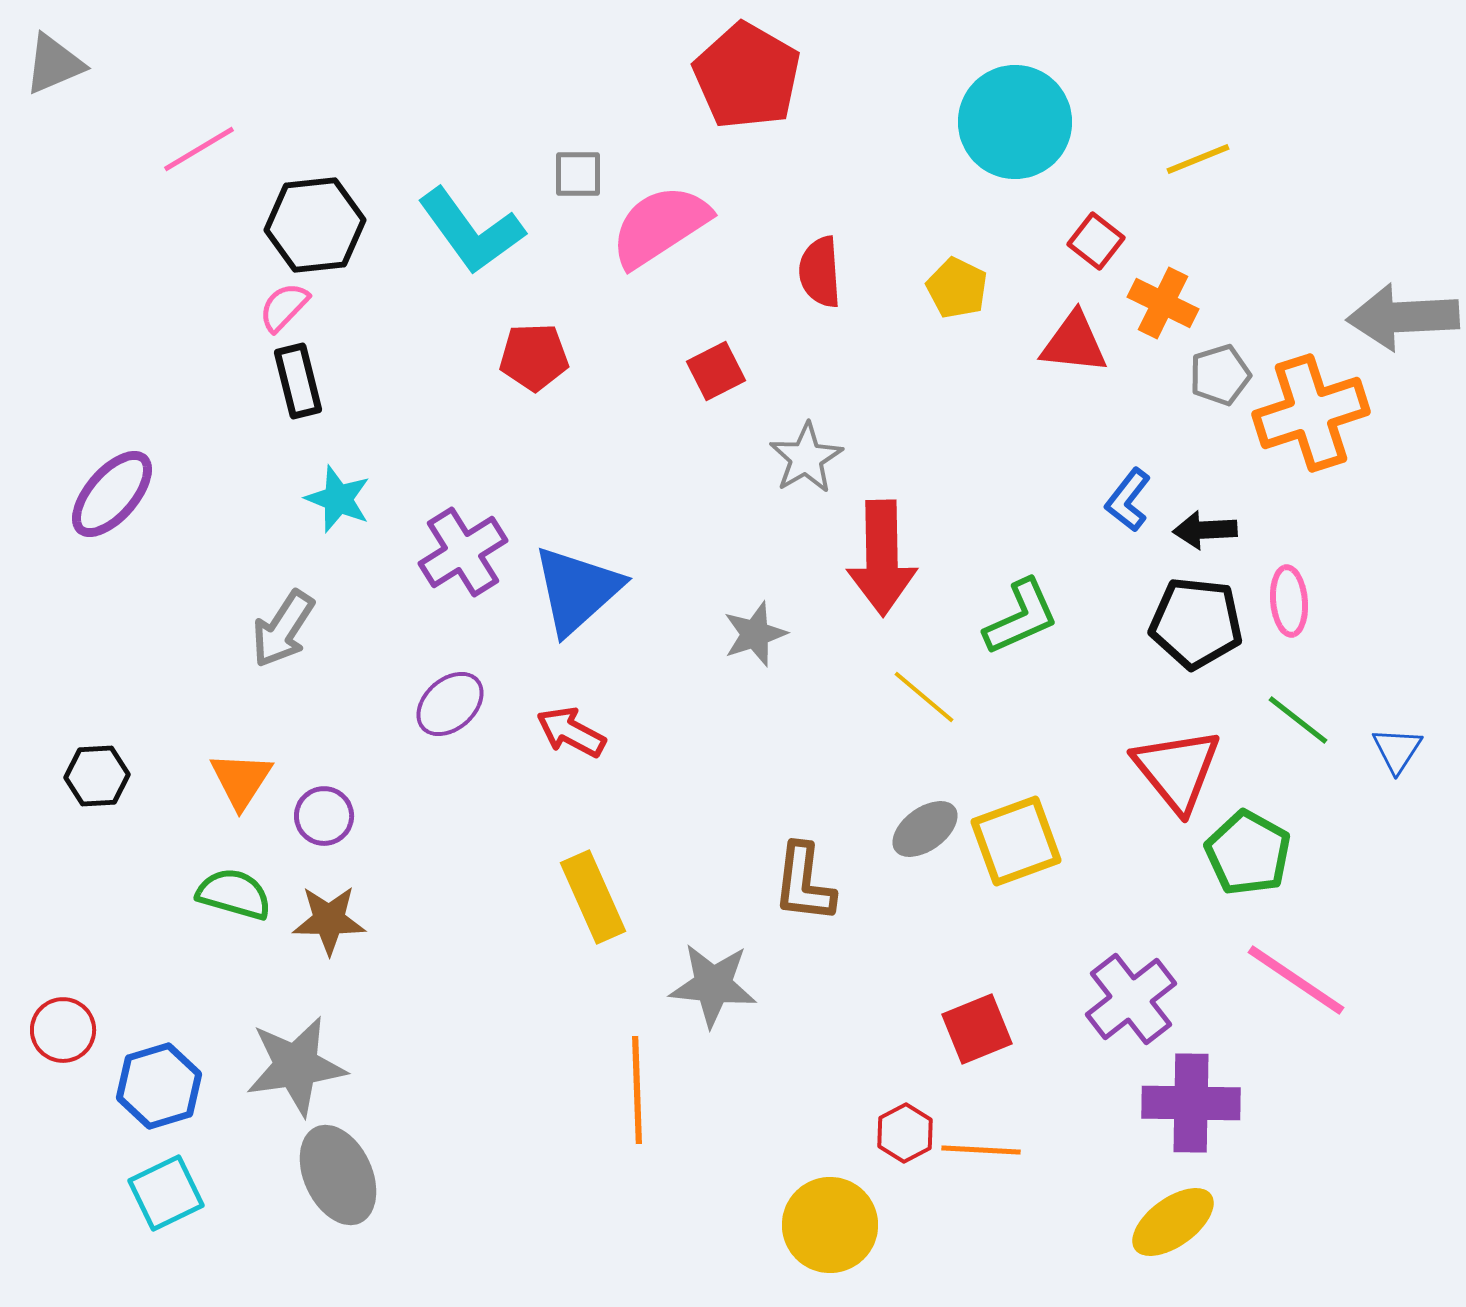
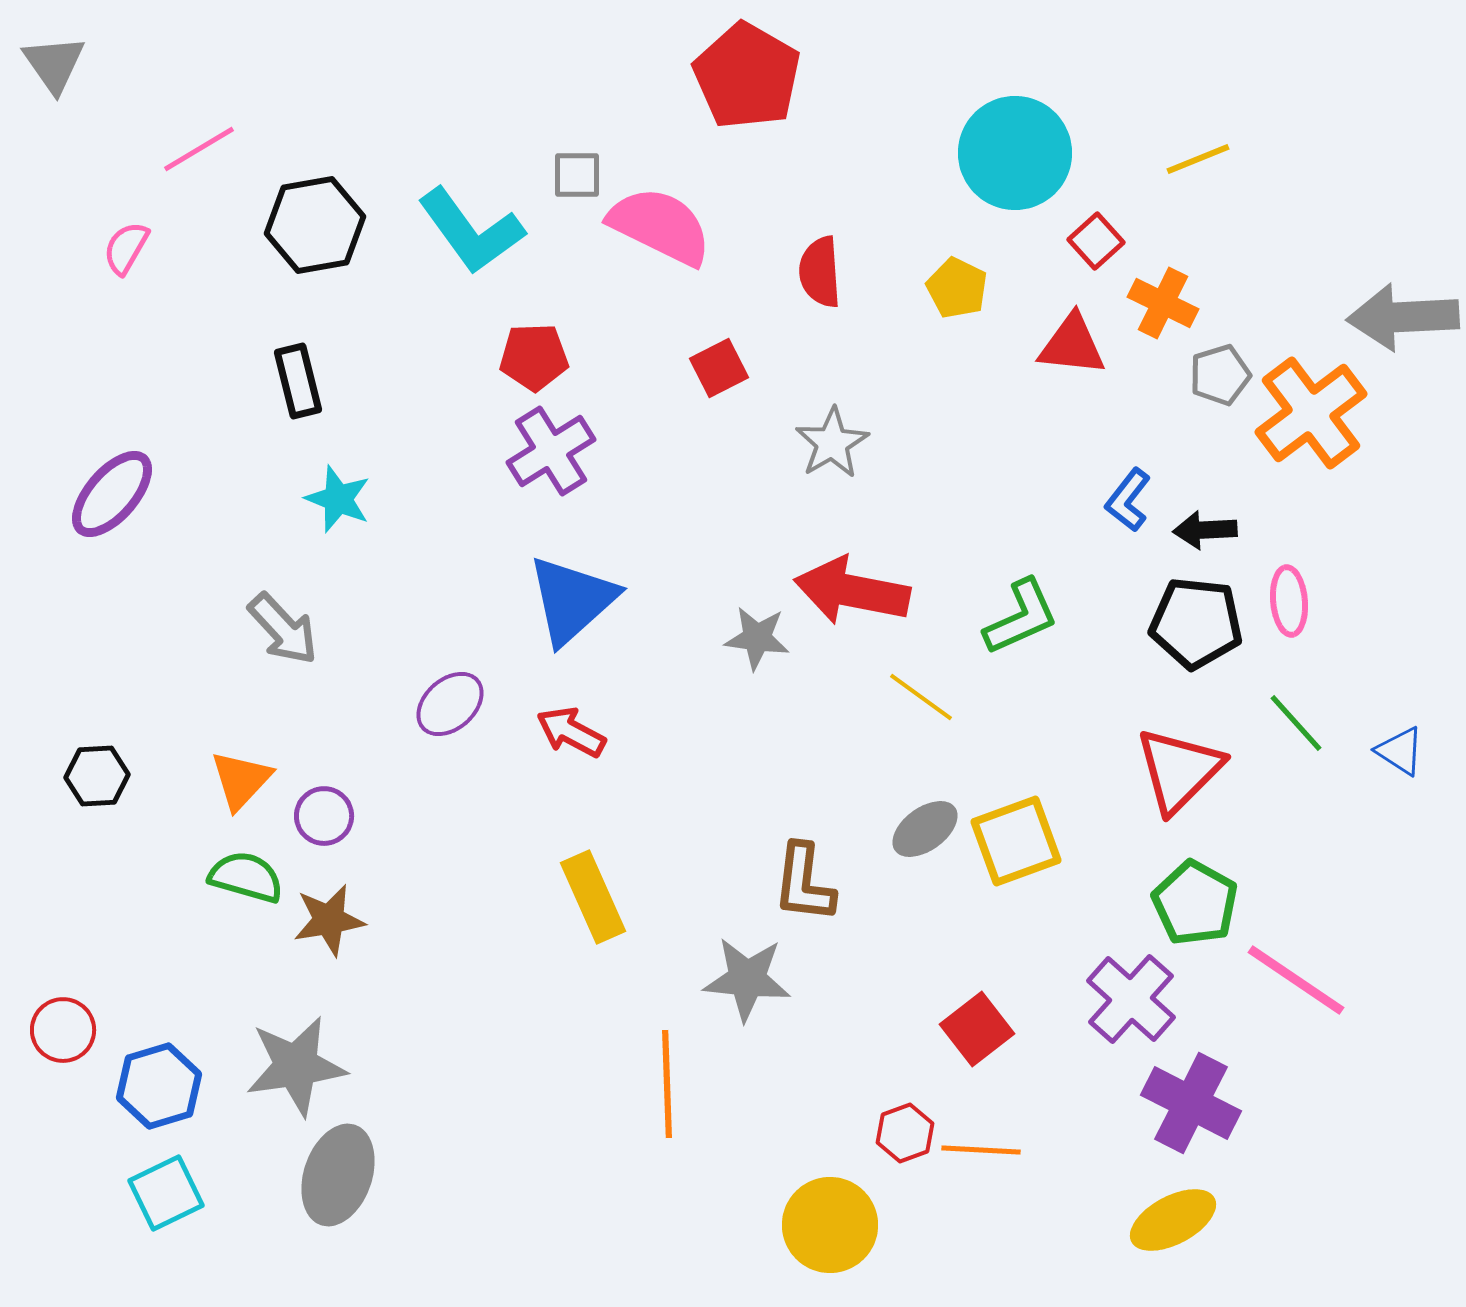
gray triangle at (54, 64): rotated 42 degrees counterclockwise
cyan circle at (1015, 122): moved 31 px down
gray square at (578, 174): moved 1 px left, 1 px down
black hexagon at (315, 225): rotated 4 degrees counterclockwise
pink semicircle at (660, 226): rotated 59 degrees clockwise
red square at (1096, 241): rotated 10 degrees clockwise
pink semicircle at (284, 307): moved 158 px left, 59 px up; rotated 14 degrees counterclockwise
red triangle at (1074, 343): moved 2 px left, 2 px down
red square at (716, 371): moved 3 px right, 3 px up
orange cross at (1311, 413): rotated 19 degrees counterclockwise
gray star at (806, 458): moved 26 px right, 15 px up
purple cross at (463, 552): moved 88 px right, 101 px up
red arrow at (882, 558): moved 30 px left, 33 px down; rotated 102 degrees clockwise
blue triangle at (577, 590): moved 5 px left, 10 px down
gray arrow at (283, 629): rotated 76 degrees counterclockwise
gray star at (755, 634): moved 2 px right, 4 px down; rotated 26 degrees clockwise
yellow line at (924, 697): moved 3 px left; rotated 4 degrees counterclockwise
green line at (1298, 720): moved 2 px left, 3 px down; rotated 10 degrees clockwise
blue triangle at (1397, 750): moved 3 px right, 1 px down; rotated 30 degrees counterclockwise
red triangle at (1177, 770): moved 2 px right; rotated 24 degrees clockwise
orange triangle at (241, 780): rotated 10 degrees clockwise
green pentagon at (1248, 853): moved 53 px left, 50 px down
green semicircle at (234, 894): moved 12 px right, 17 px up
brown star at (329, 920): rotated 10 degrees counterclockwise
gray star at (713, 985): moved 34 px right, 6 px up
purple cross at (1131, 999): rotated 10 degrees counterclockwise
red square at (977, 1029): rotated 16 degrees counterclockwise
orange line at (637, 1090): moved 30 px right, 6 px up
purple cross at (1191, 1103): rotated 26 degrees clockwise
red hexagon at (905, 1133): rotated 8 degrees clockwise
gray ellipse at (338, 1175): rotated 44 degrees clockwise
yellow ellipse at (1173, 1222): moved 2 px up; rotated 8 degrees clockwise
